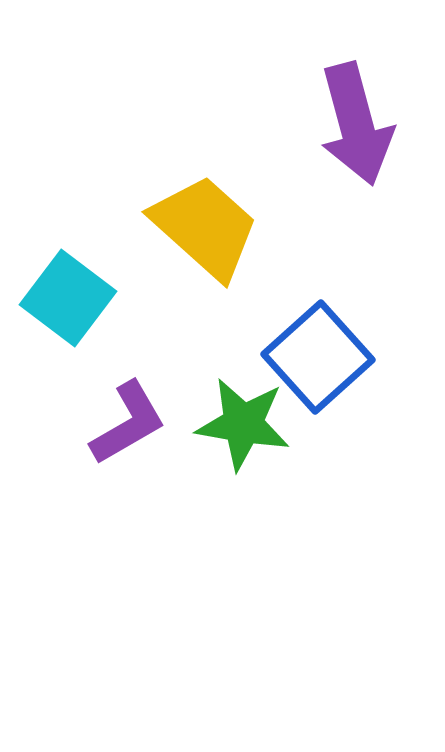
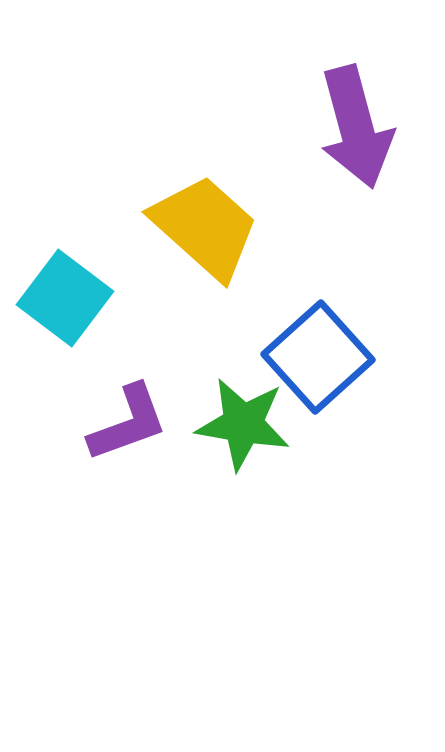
purple arrow: moved 3 px down
cyan square: moved 3 px left
purple L-shape: rotated 10 degrees clockwise
